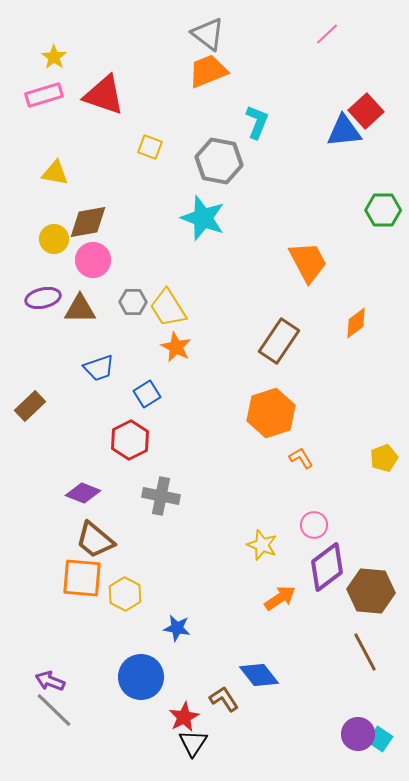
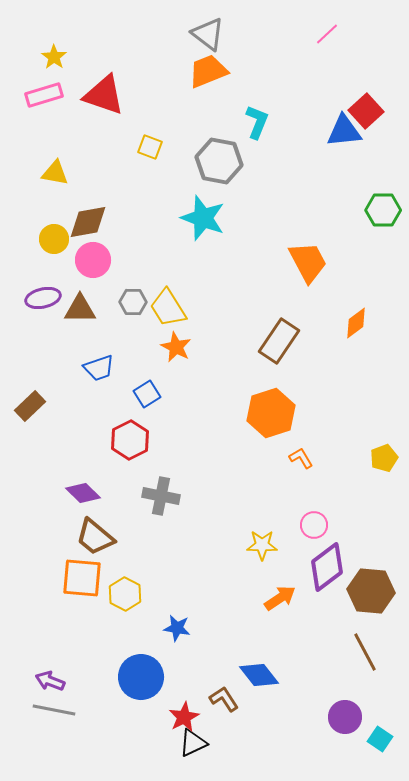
purple diamond at (83, 493): rotated 24 degrees clockwise
brown trapezoid at (95, 540): moved 3 px up
yellow star at (262, 545): rotated 20 degrees counterclockwise
gray line at (54, 710): rotated 33 degrees counterclockwise
purple circle at (358, 734): moved 13 px left, 17 px up
black triangle at (193, 743): rotated 32 degrees clockwise
